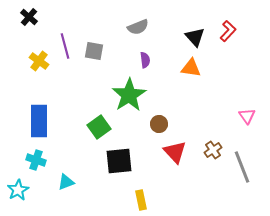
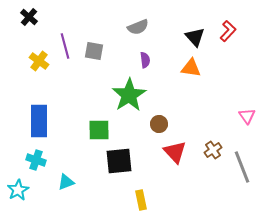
green square: moved 3 px down; rotated 35 degrees clockwise
